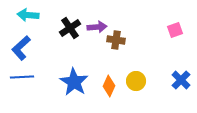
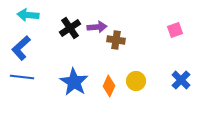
blue line: rotated 10 degrees clockwise
